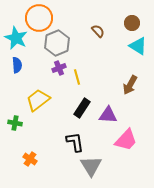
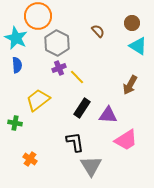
orange circle: moved 1 px left, 2 px up
gray hexagon: rotated 10 degrees counterclockwise
yellow line: rotated 28 degrees counterclockwise
pink trapezoid: rotated 15 degrees clockwise
